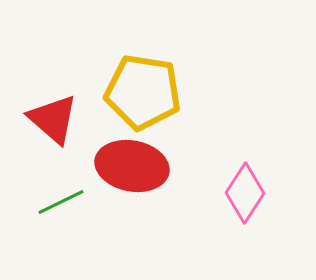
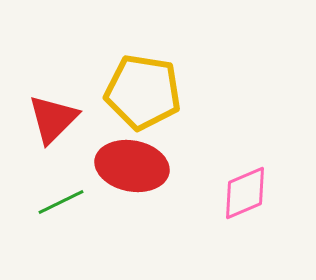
red triangle: rotated 34 degrees clockwise
pink diamond: rotated 34 degrees clockwise
